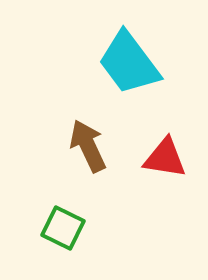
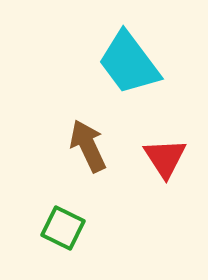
red triangle: rotated 48 degrees clockwise
